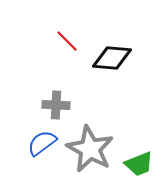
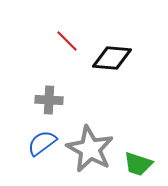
gray cross: moved 7 px left, 5 px up
green trapezoid: moved 1 px left; rotated 40 degrees clockwise
